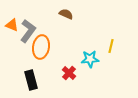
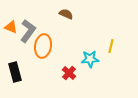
orange triangle: moved 1 px left, 2 px down
orange ellipse: moved 2 px right, 1 px up
black rectangle: moved 16 px left, 8 px up
